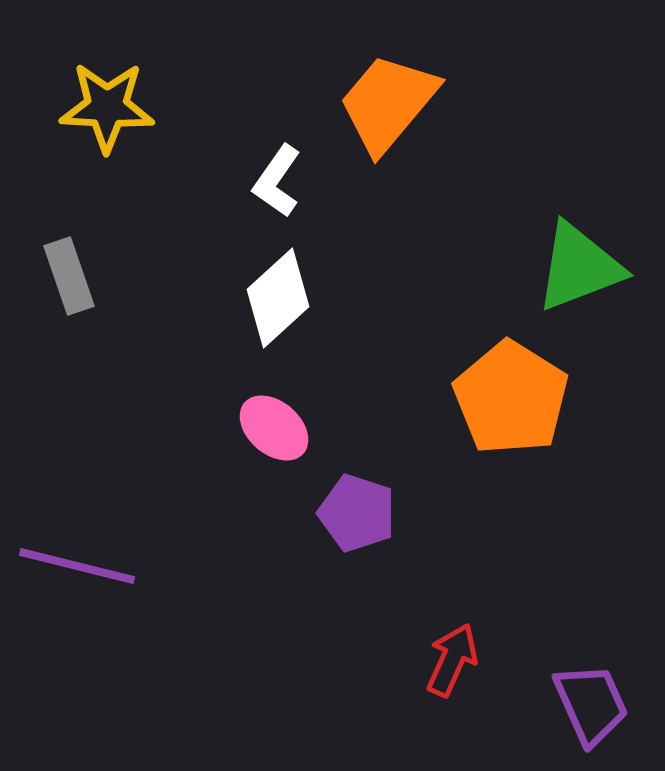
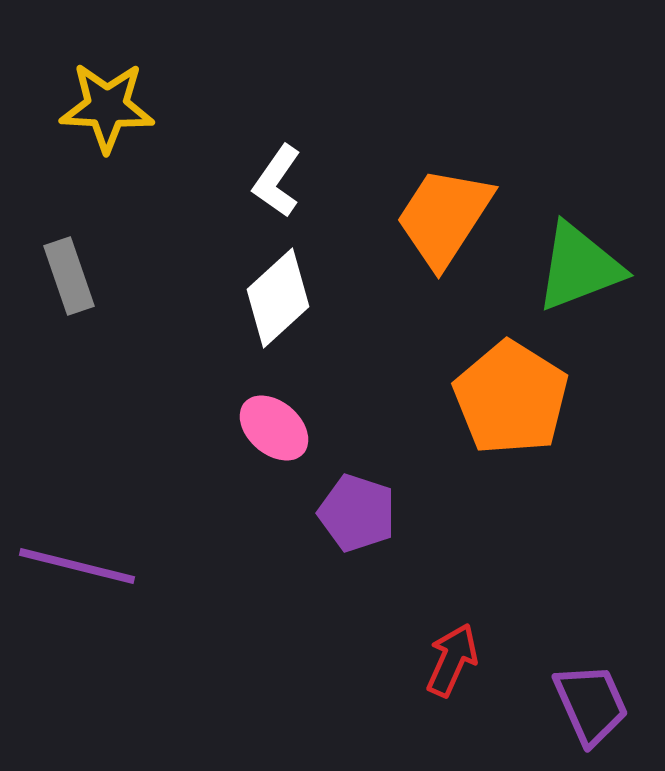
orange trapezoid: moved 56 px right, 114 px down; rotated 7 degrees counterclockwise
